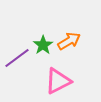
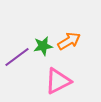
green star: moved 1 px down; rotated 24 degrees clockwise
purple line: moved 1 px up
